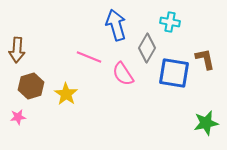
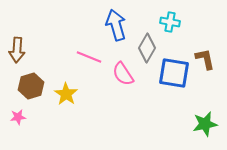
green star: moved 1 px left, 1 px down
